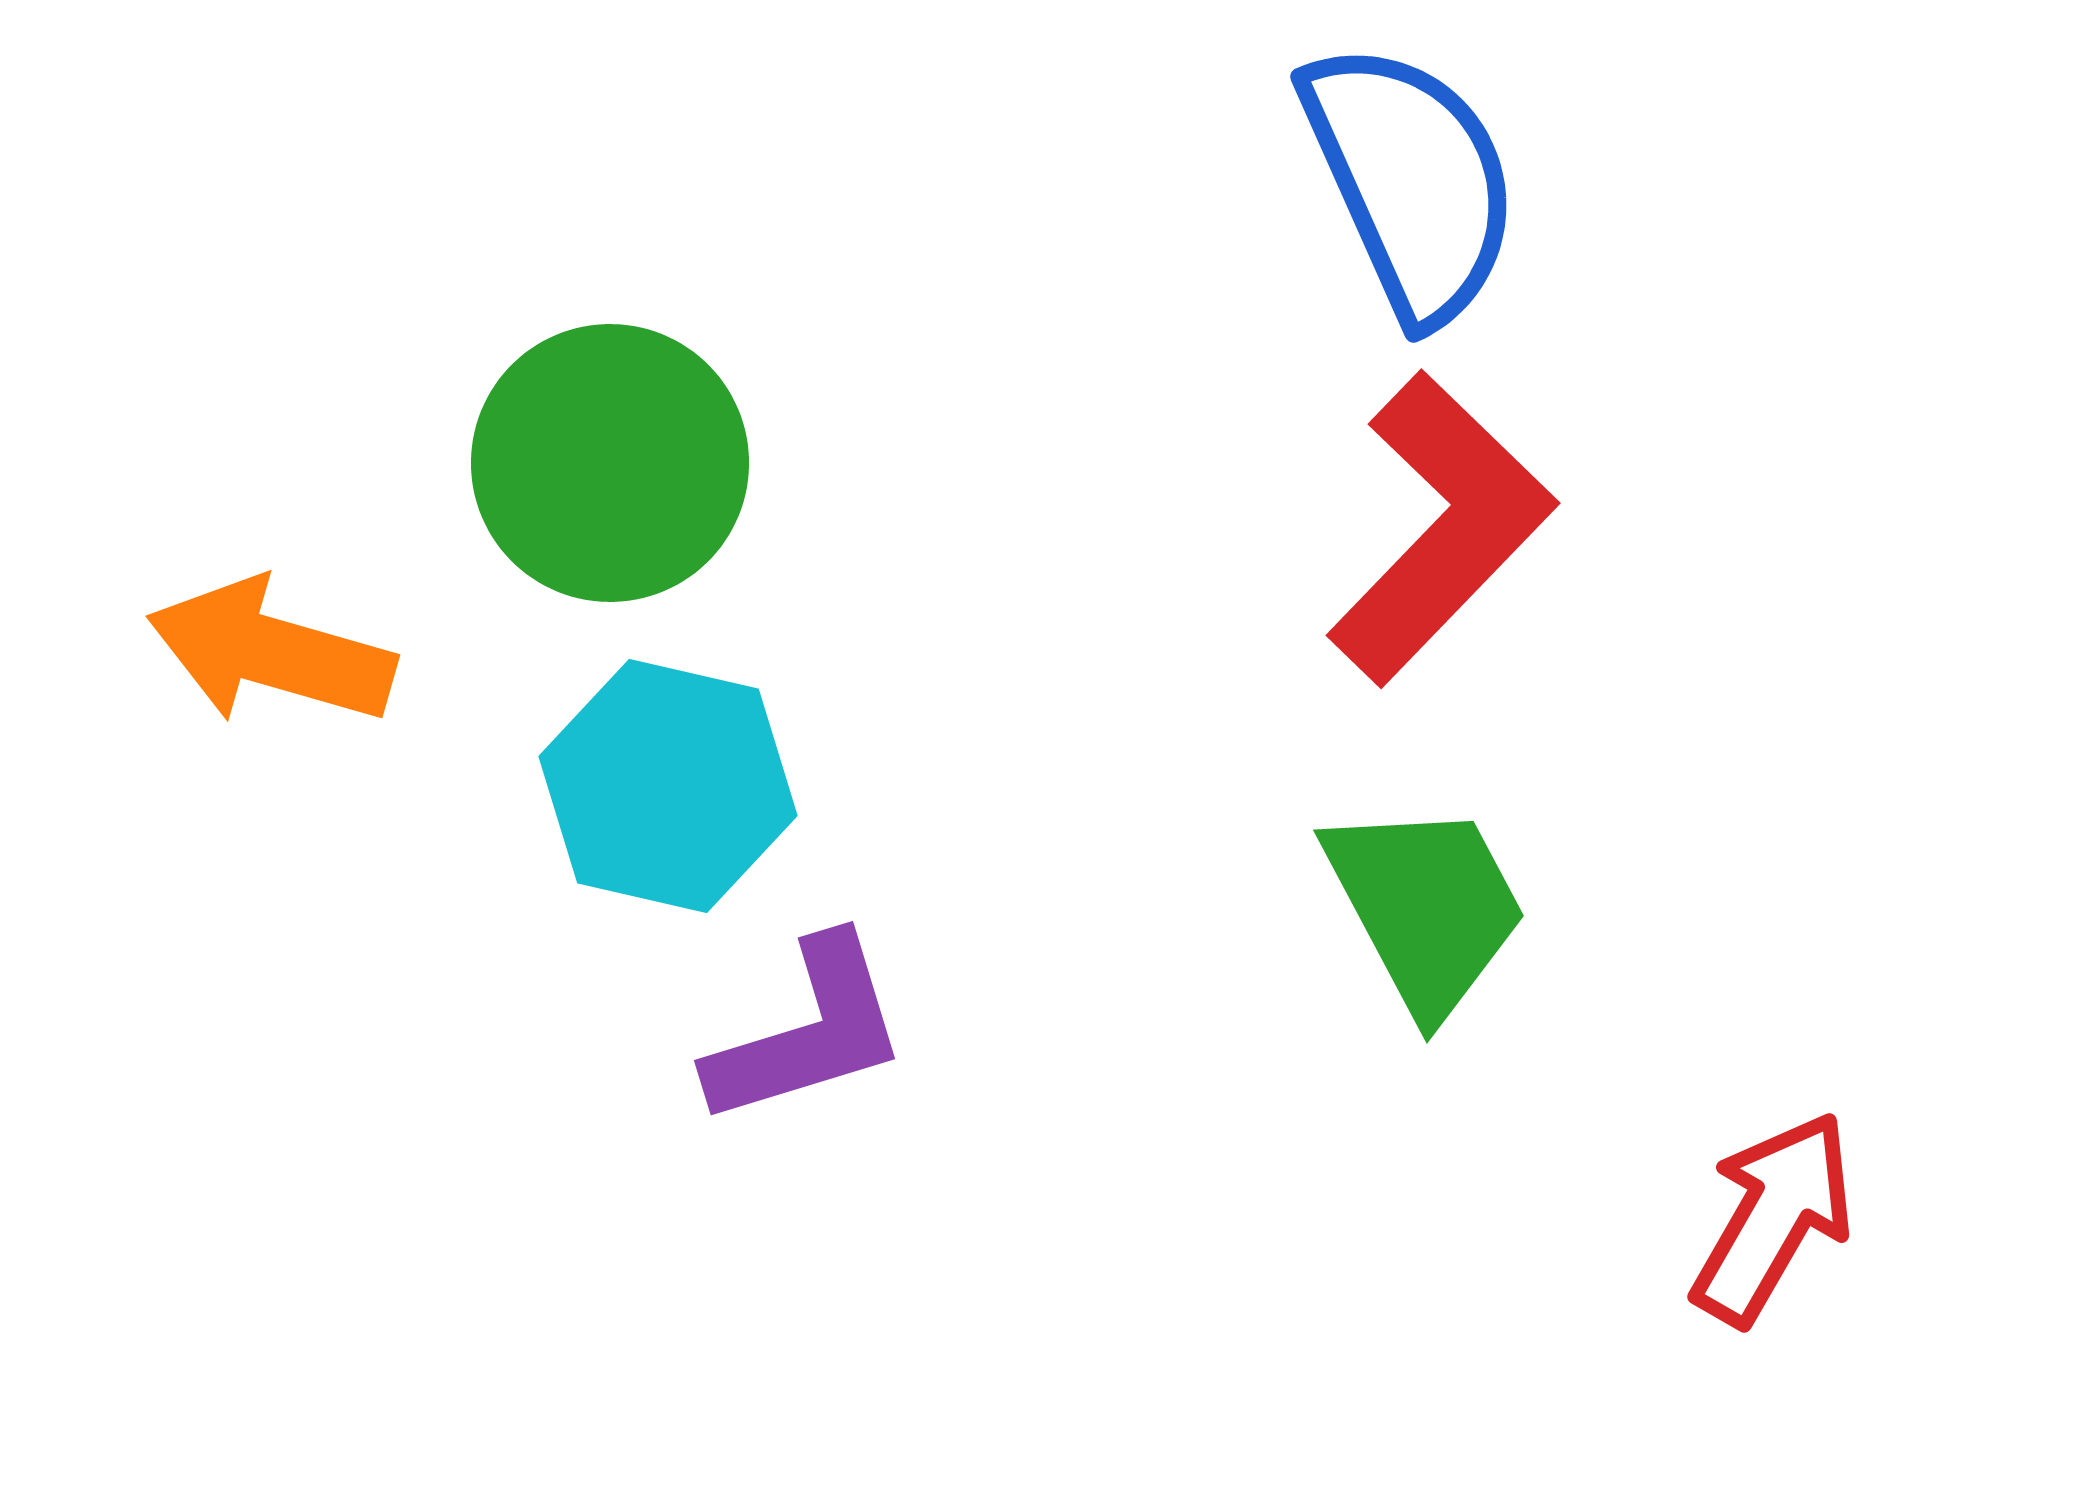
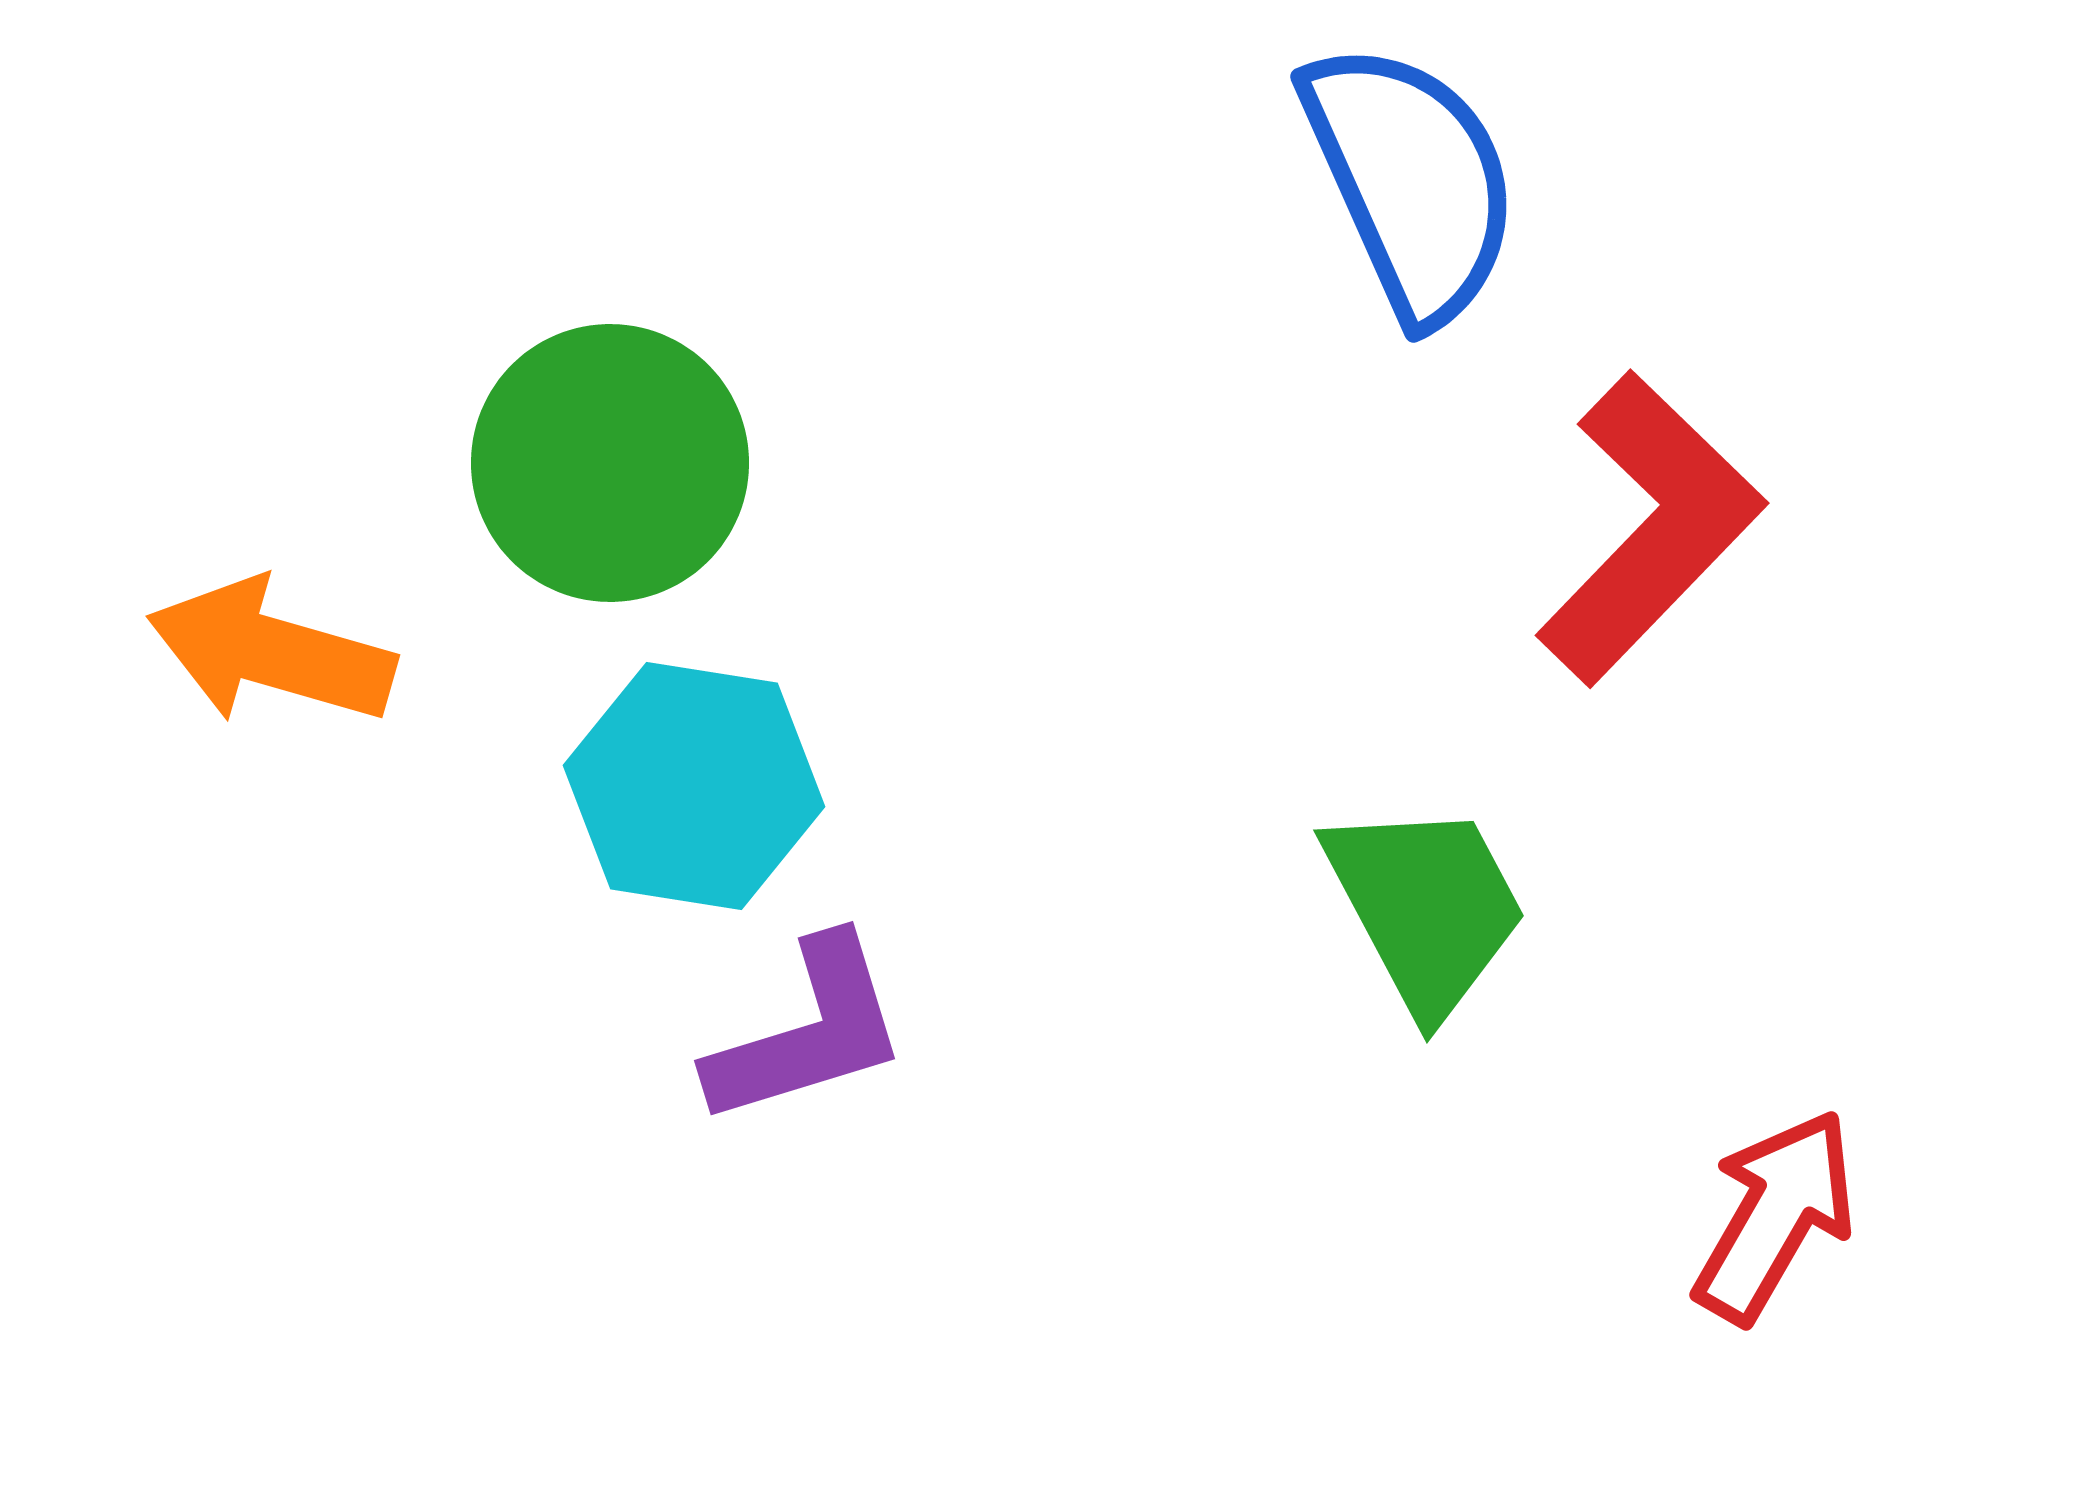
red L-shape: moved 209 px right
cyan hexagon: moved 26 px right; rotated 4 degrees counterclockwise
red arrow: moved 2 px right, 2 px up
